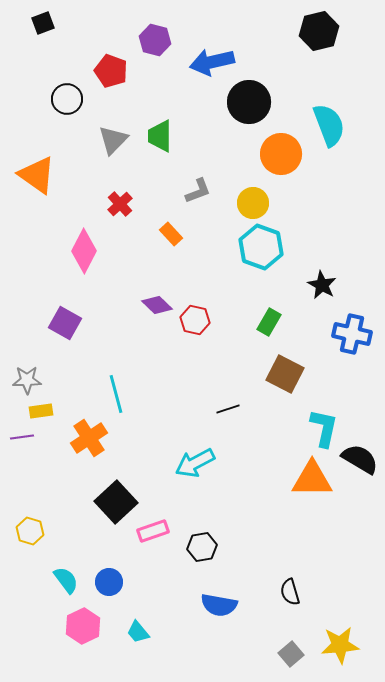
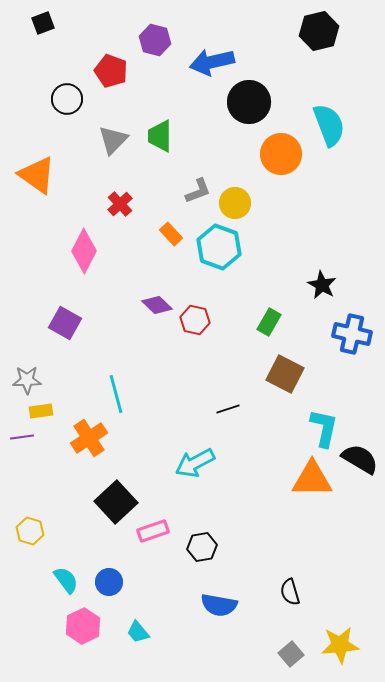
yellow circle at (253, 203): moved 18 px left
cyan hexagon at (261, 247): moved 42 px left
